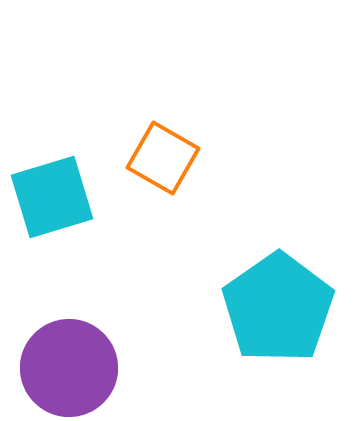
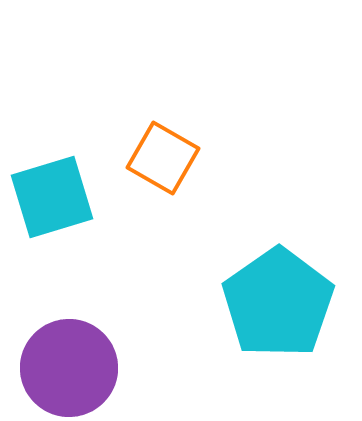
cyan pentagon: moved 5 px up
